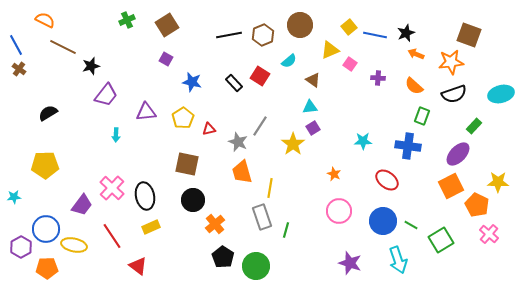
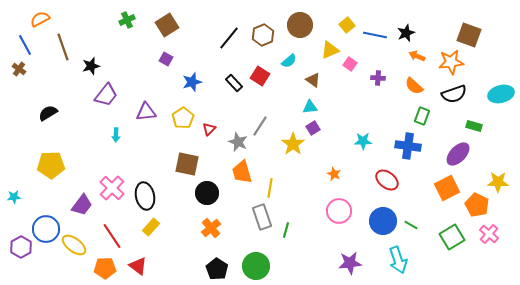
orange semicircle at (45, 20): moved 5 px left, 1 px up; rotated 54 degrees counterclockwise
yellow square at (349, 27): moved 2 px left, 2 px up
black line at (229, 35): moved 3 px down; rotated 40 degrees counterclockwise
blue line at (16, 45): moved 9 px right
brown line at (63, 47): rotated 44 degrees clockwise
orange arrow at (416, 54): moved 1 px right, 2 px down
blue star at (192, 82): rotated 30 degrees counterclockwise
green rectangle at (474, 126): rotated 63 degrees clockwise
red triangle at (209, 129): rotated 32 degrees counterclockwise
yellow pentagon at (45, 165): moved 6 px right
orange square at (451, 186): moved 4 px left, 2 px down
black circle at (193, 200): moved 14 px right, 7 px up
orange cross at (215, 224): moved 4 px left, 4 px down
yellow rectangle at (151, 227): rotated 24 degrees counterclockwise
green square at (441, 240): moved 11 px right, 3 px up
yellow ellipse at (74, 245): rotated 25 degrees clockwise
black pentagon at (223, 257): moved 6 px left, 12 px down
purple star at (350, 263): rotated 25 degrees counterclockwise
orange pentagon at (47, 268): moved 58 px right
